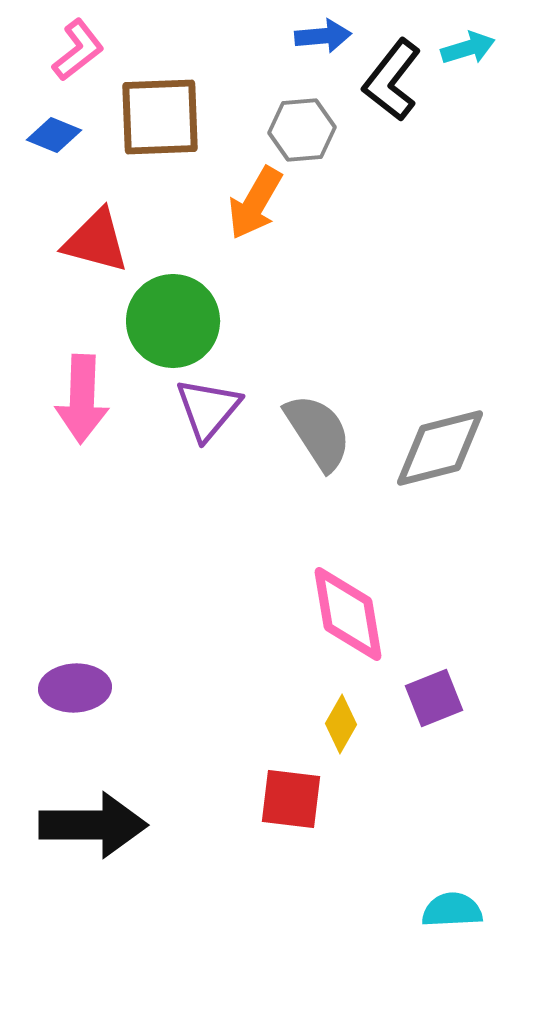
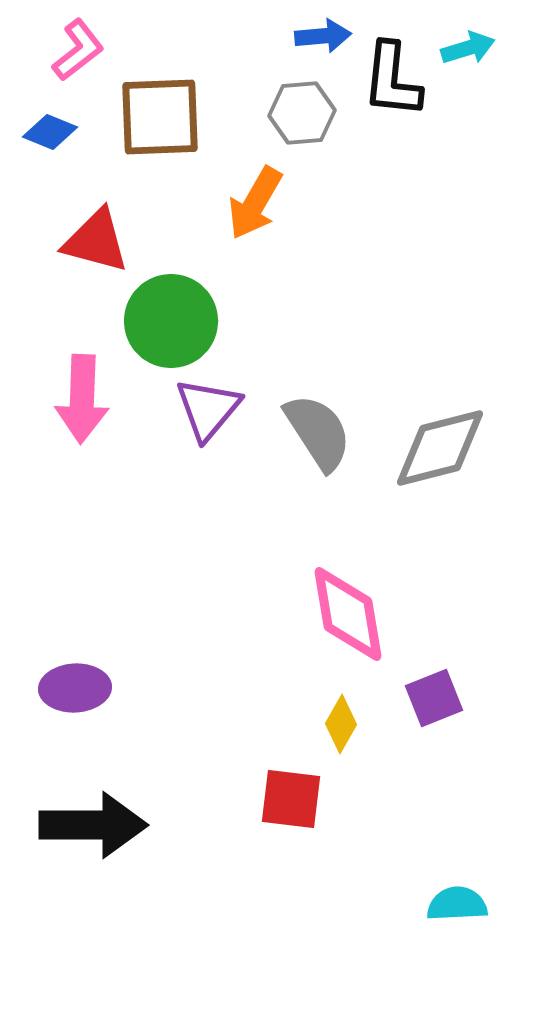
black L-shape: rotated 32 degrees counterclockwise
gray hexagon: moved 17 px up
blue diamond: moved 4 px left, 3 px up
green circle: moved 2 px left
cyan semicircle: moved 5 px right, 6 px up
